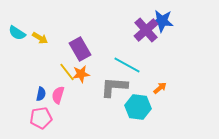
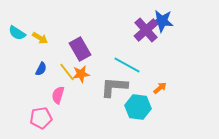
blue semicircle: moved 25 px up; rotated 16 degrees clockwise
